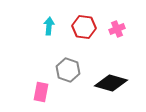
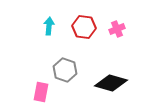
gray hexagon: moved 3 px left
